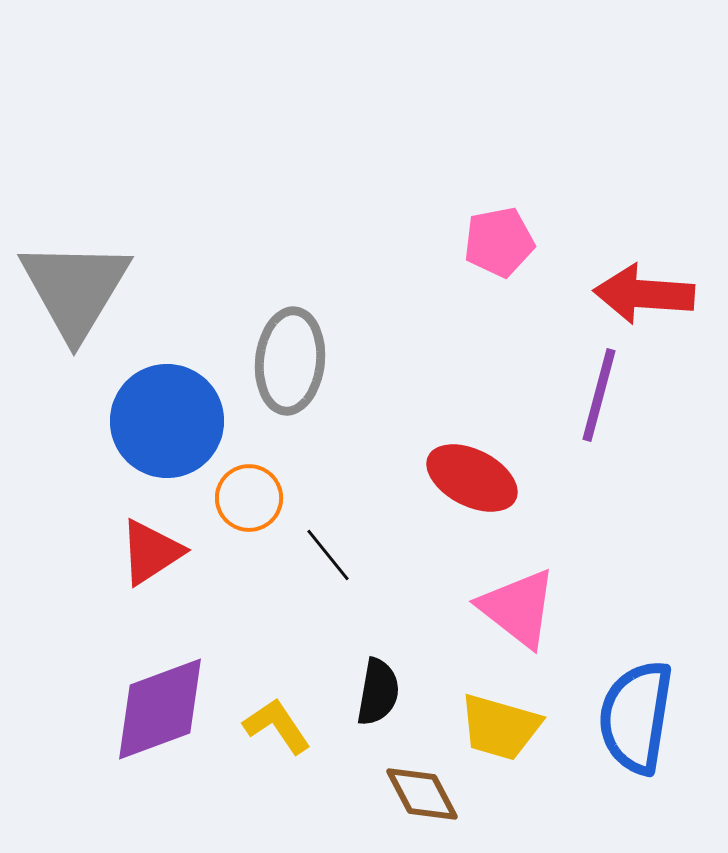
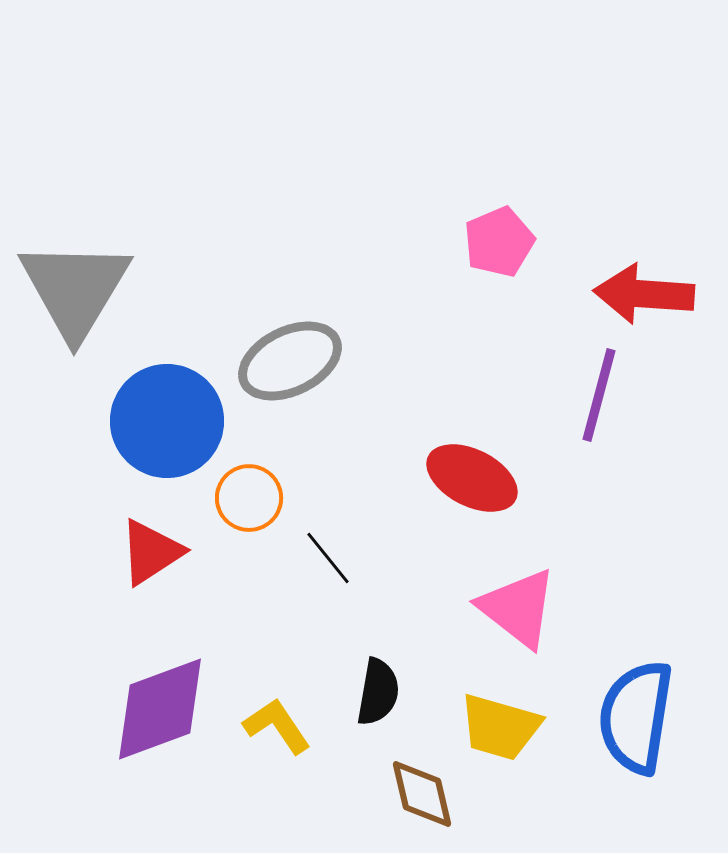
pink pentagon: rotated 12 degrees counterclockwise
gray ellipse: rotated 58 degrees clockwise
black line: moved 3 px down
brown diamond: rotated 14 degrees clockwise
